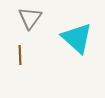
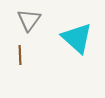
gray triangle: moved 1 px left, 2 px down
